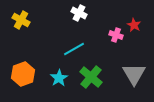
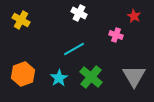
red star: moved 9 px up
gray triangle: moved 2 px down
